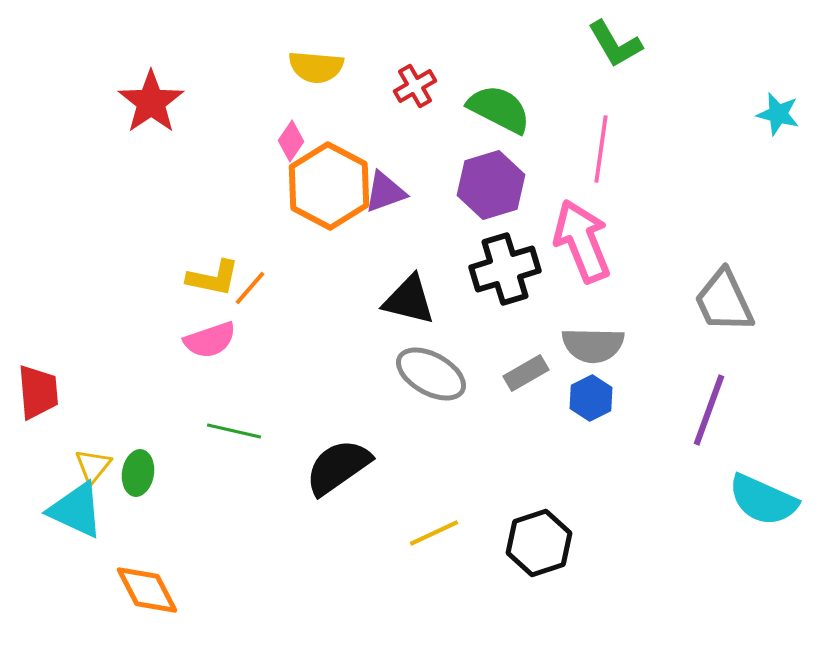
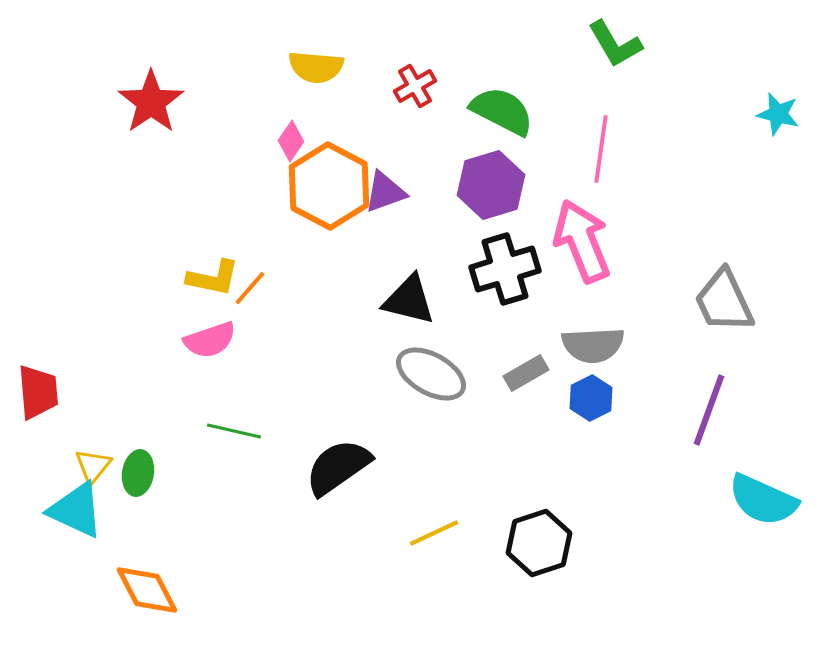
green semicircle: moved 3 px right, 2 px down
gray semicircle: rotated 4 degrees counterclockwise
